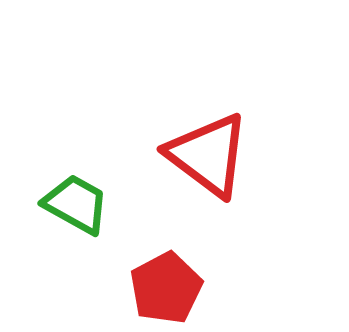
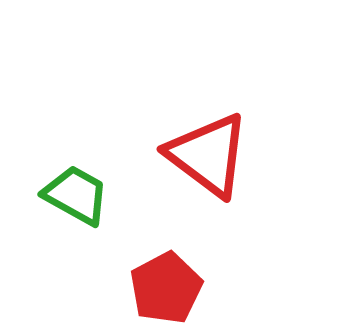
green trapezoid: moved 9 px up
